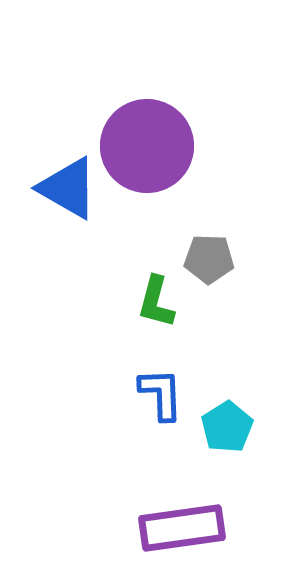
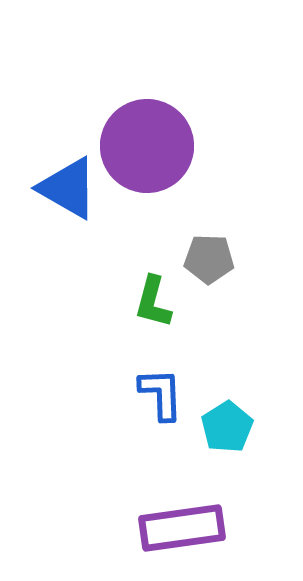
green L-shape: moved 3 px left
